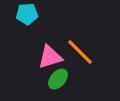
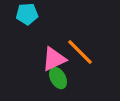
pink triangle: moved 4 px right, 2 px down; rotated 8 degrees counterclockwise
green ellipse: moved 1 px up; rotated 70 degrees counterclockwise
